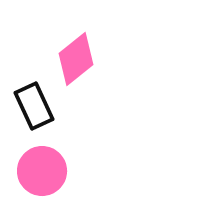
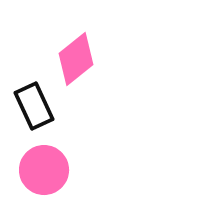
pink circle: moved 2 px right, 1 px up
